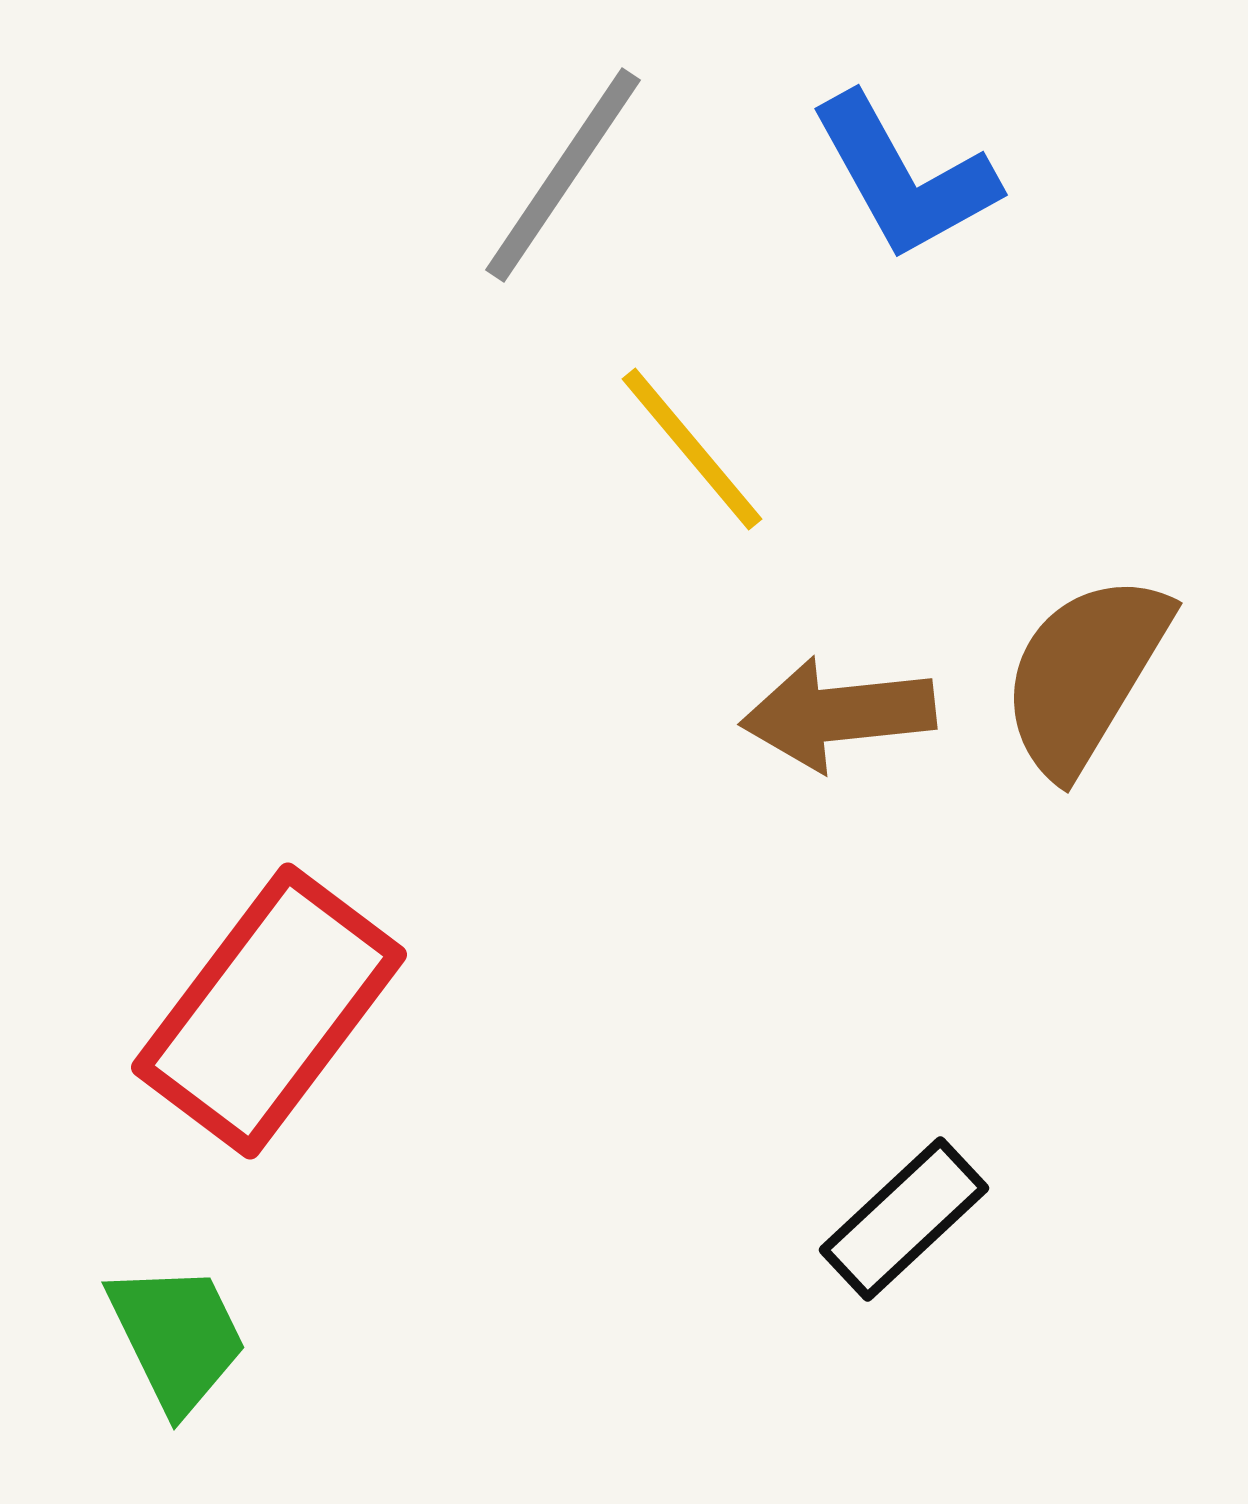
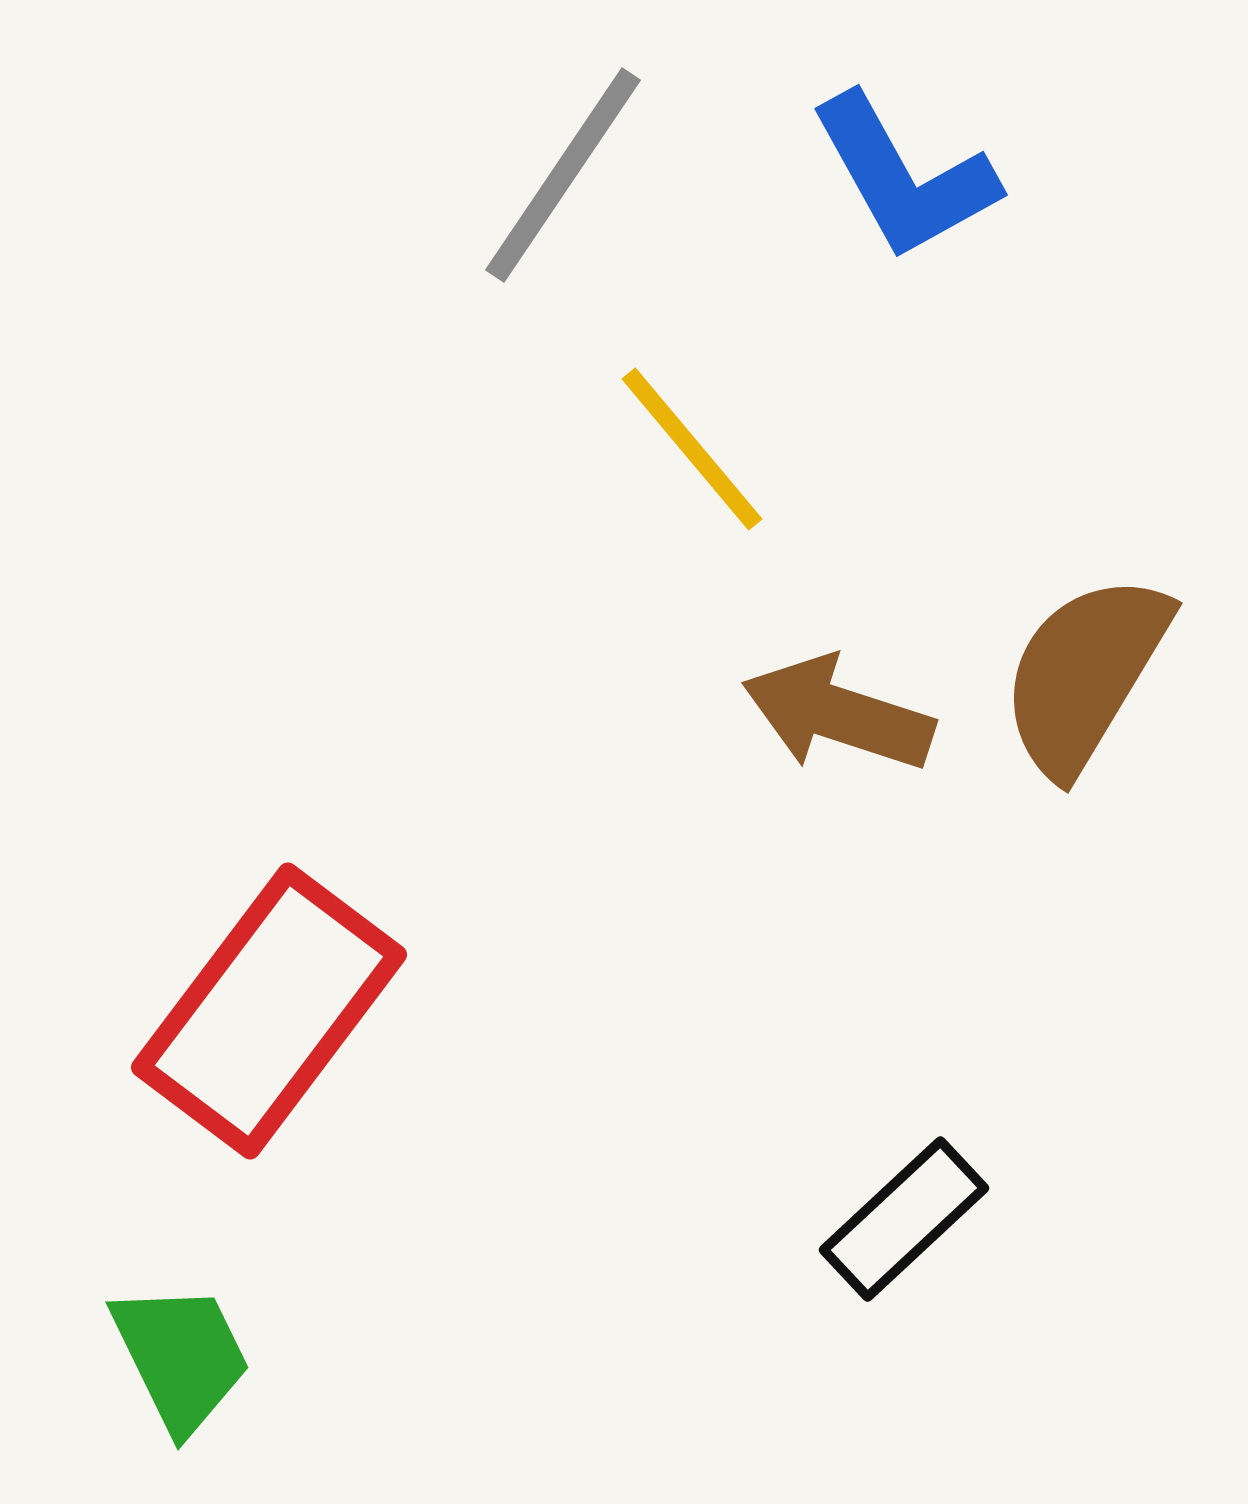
brown arrow: rotated 24 degrees clockwise
green trapezoid: moved 4 px right, 20 px down
